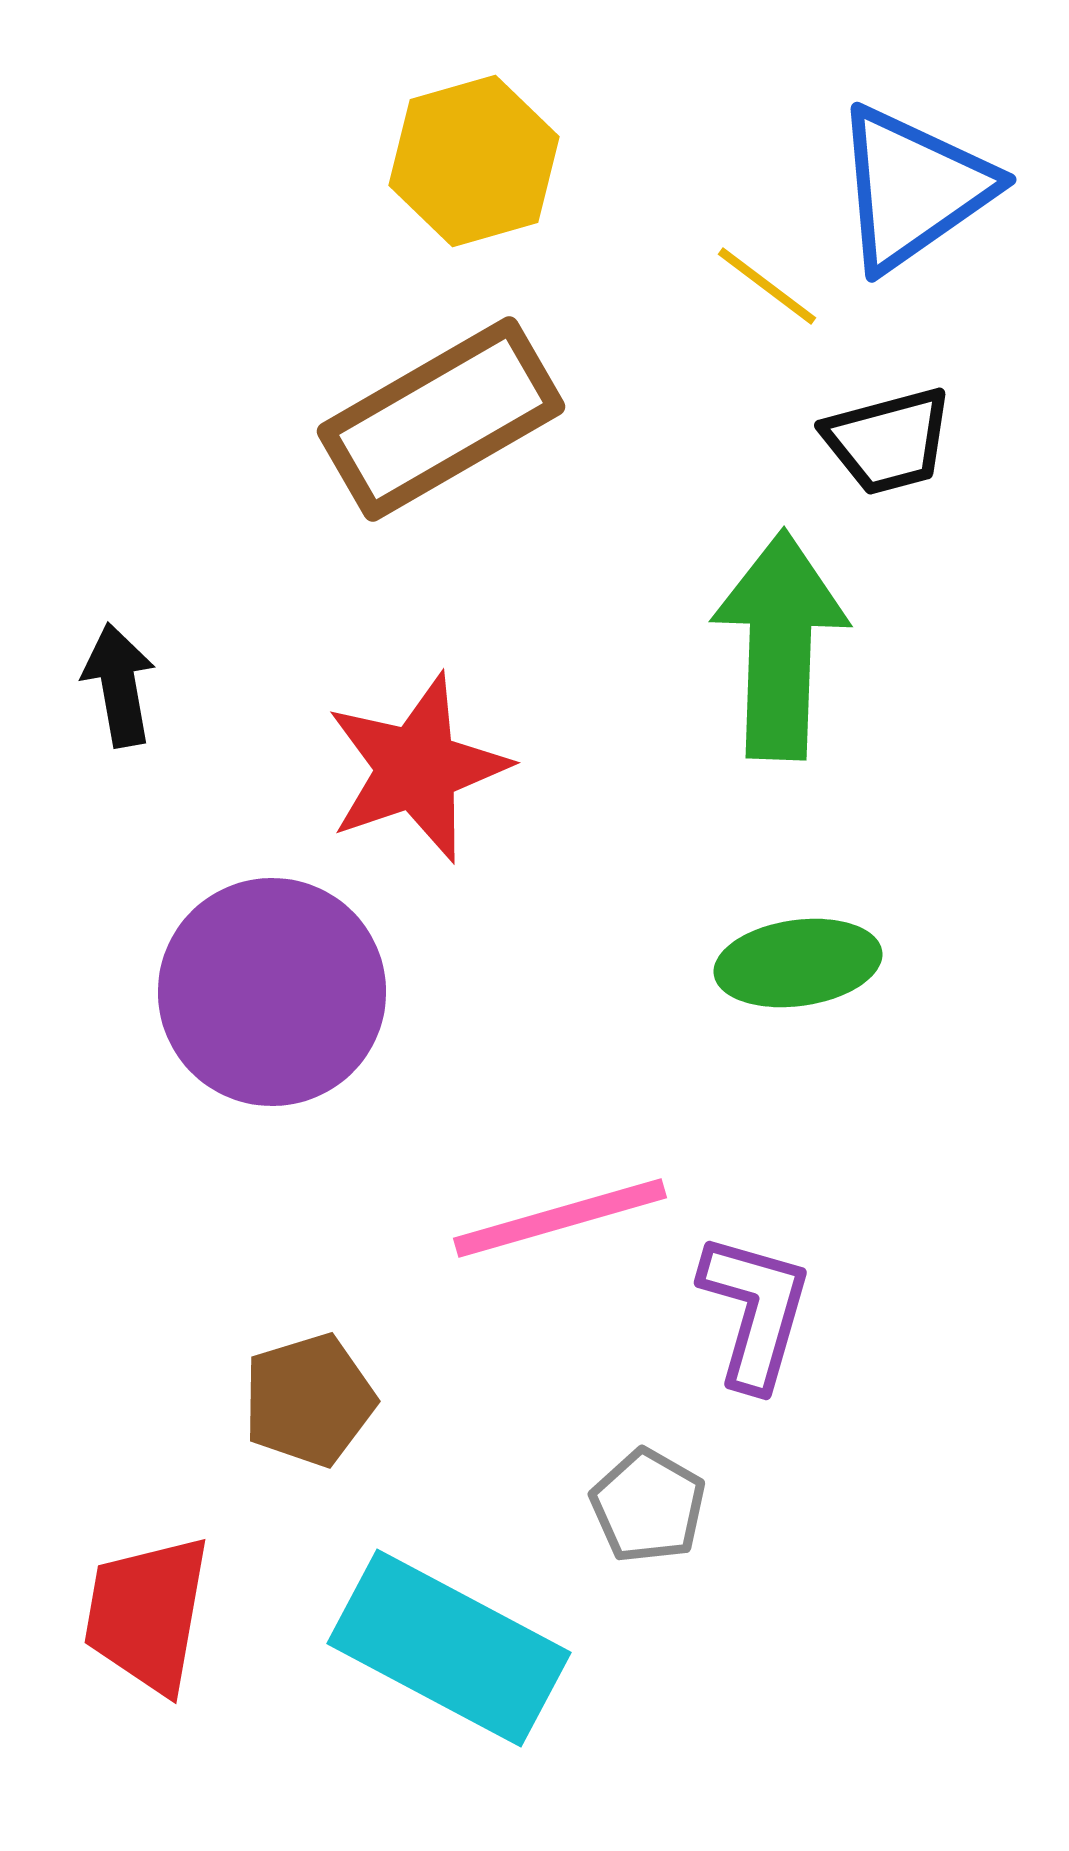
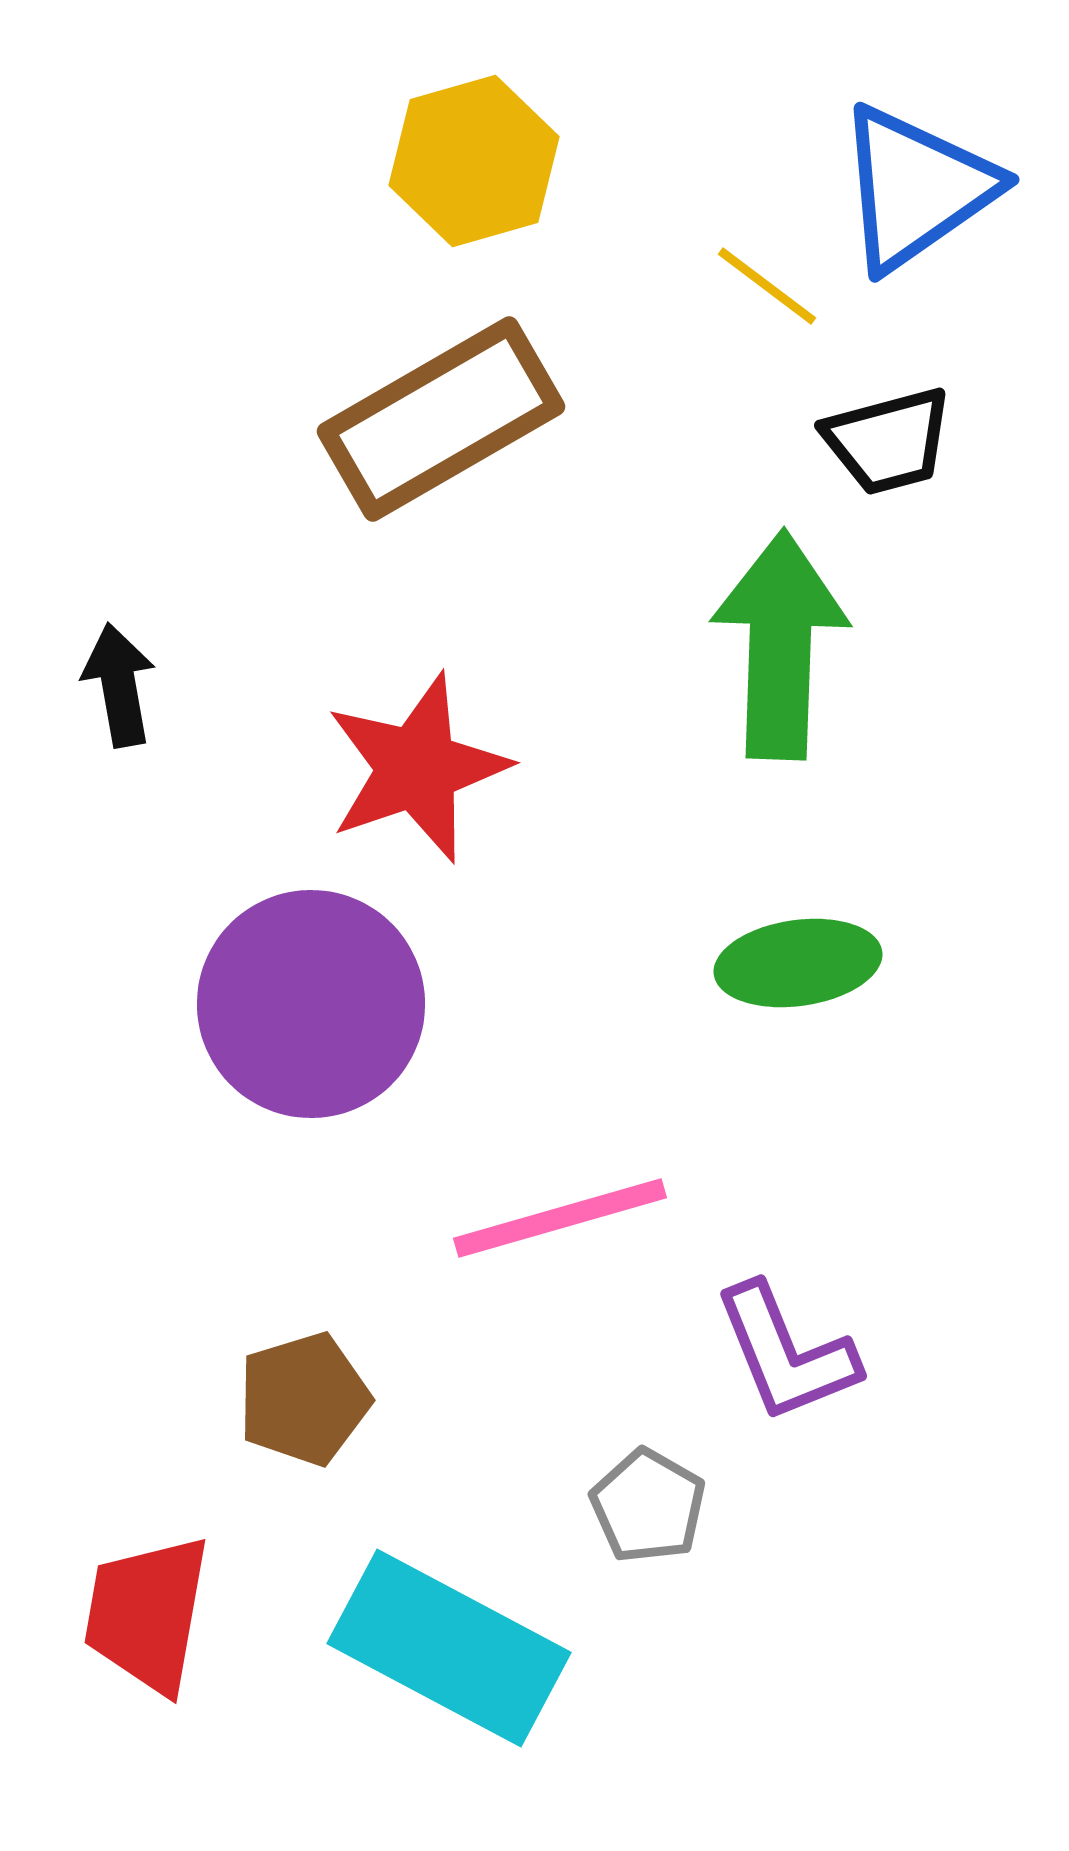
blue triangle: moved 3 px right
purple circle: moved 39 px right, 12 px down
purple L-shape: moved 31 px right, 42 px down; rotated 142 degrees clockwise
brown pentagon: moved 5 px left, 1 px up
